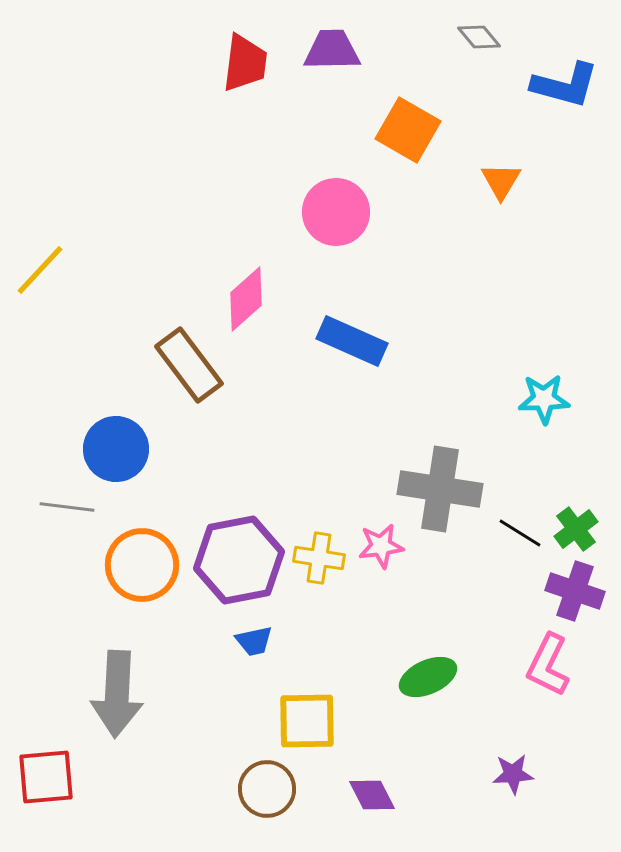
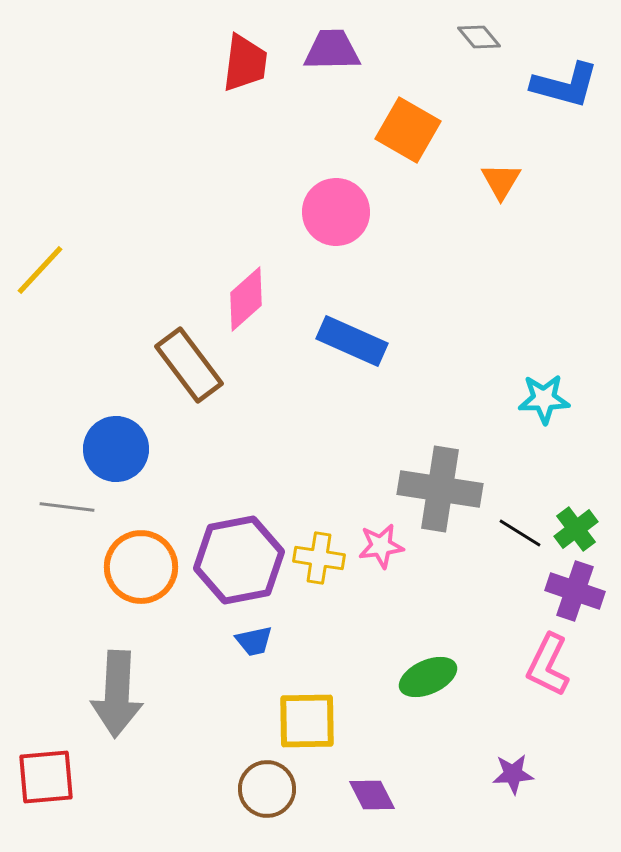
orange circle: moved 1 px left, 2 px down
